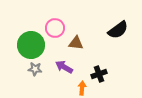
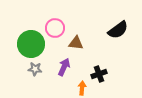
green circle: moved 1 px up
purple arrow: rotated 84 degrees clockwise
